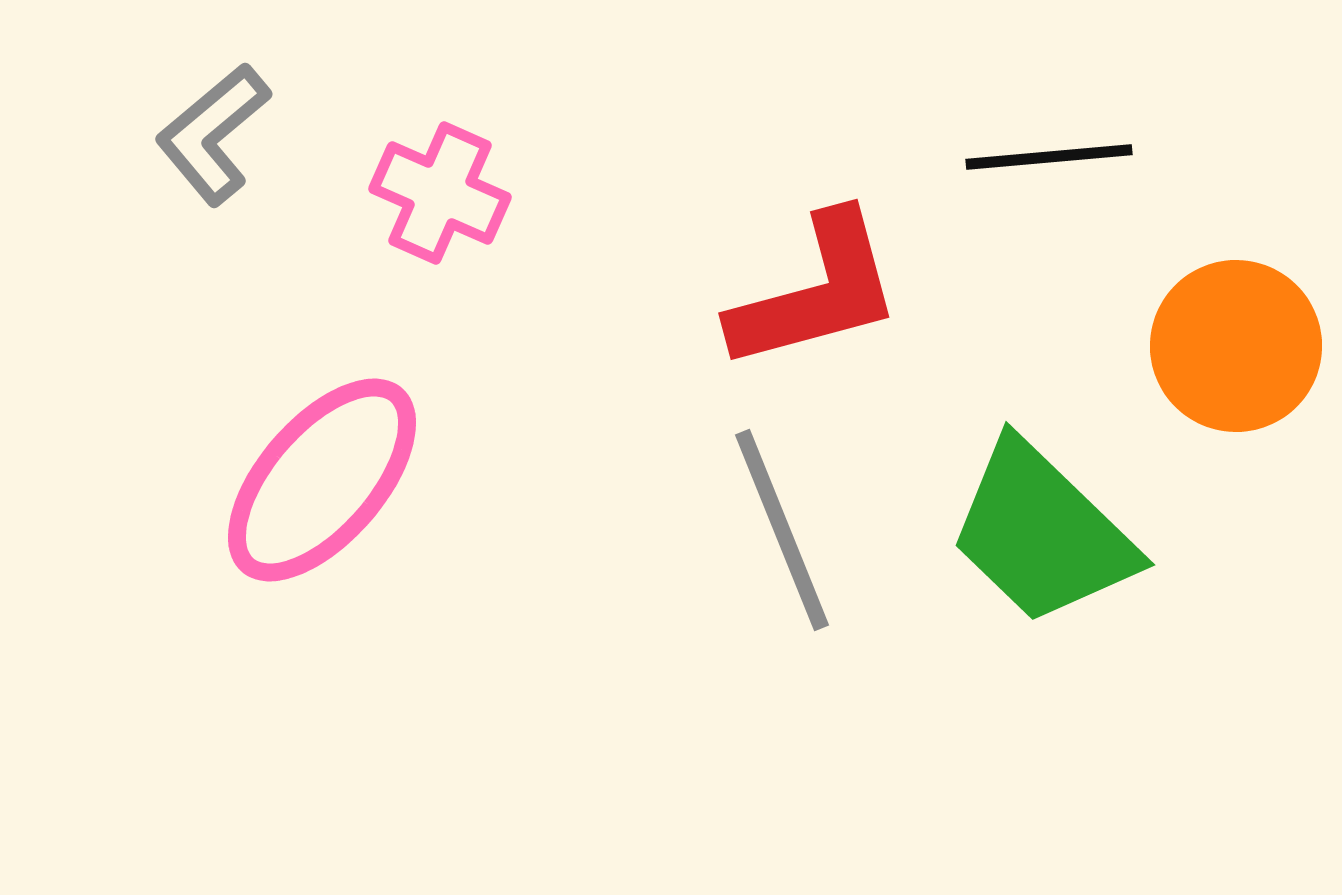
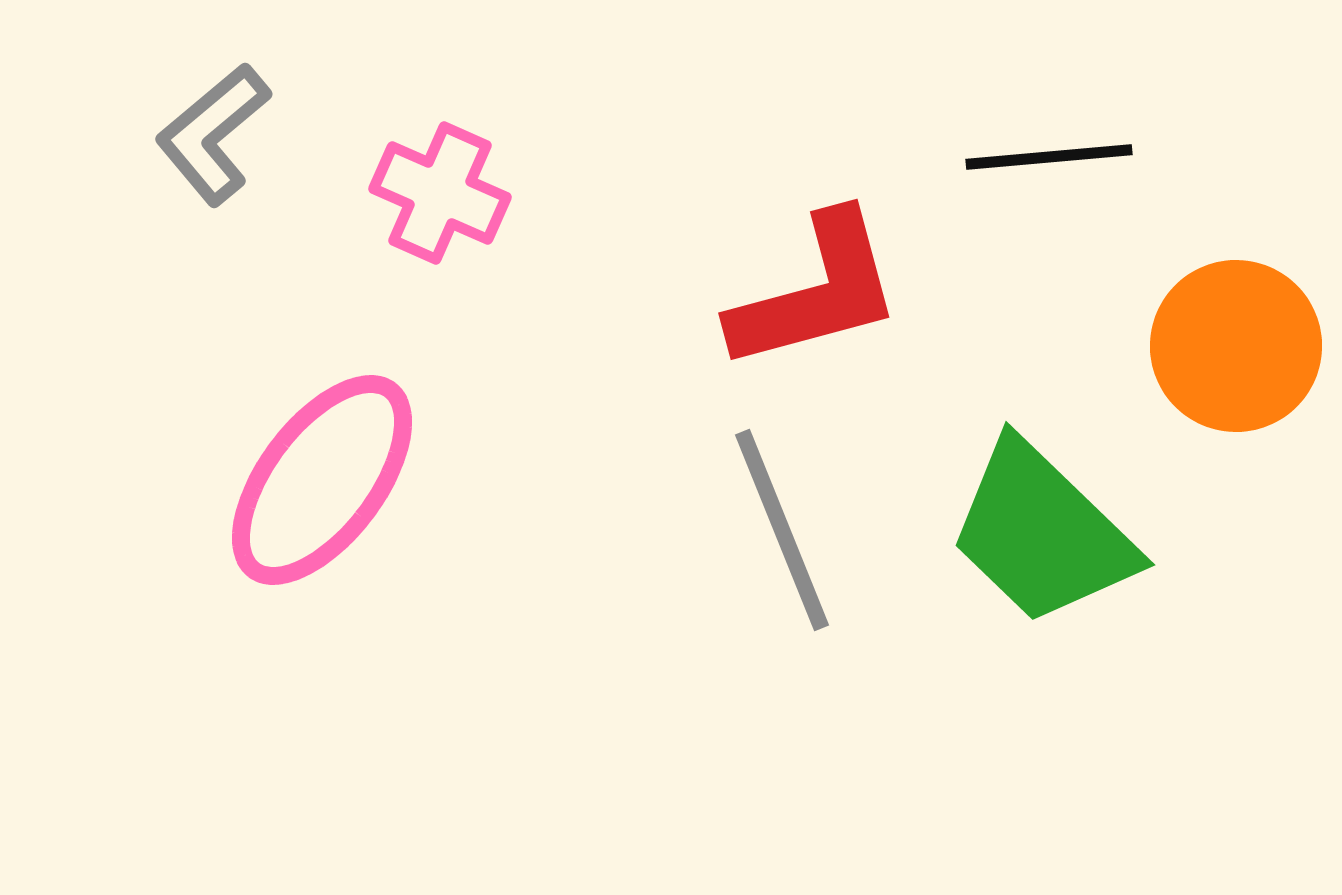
pink ellipse: rotated 4 degrees counterclockwise
